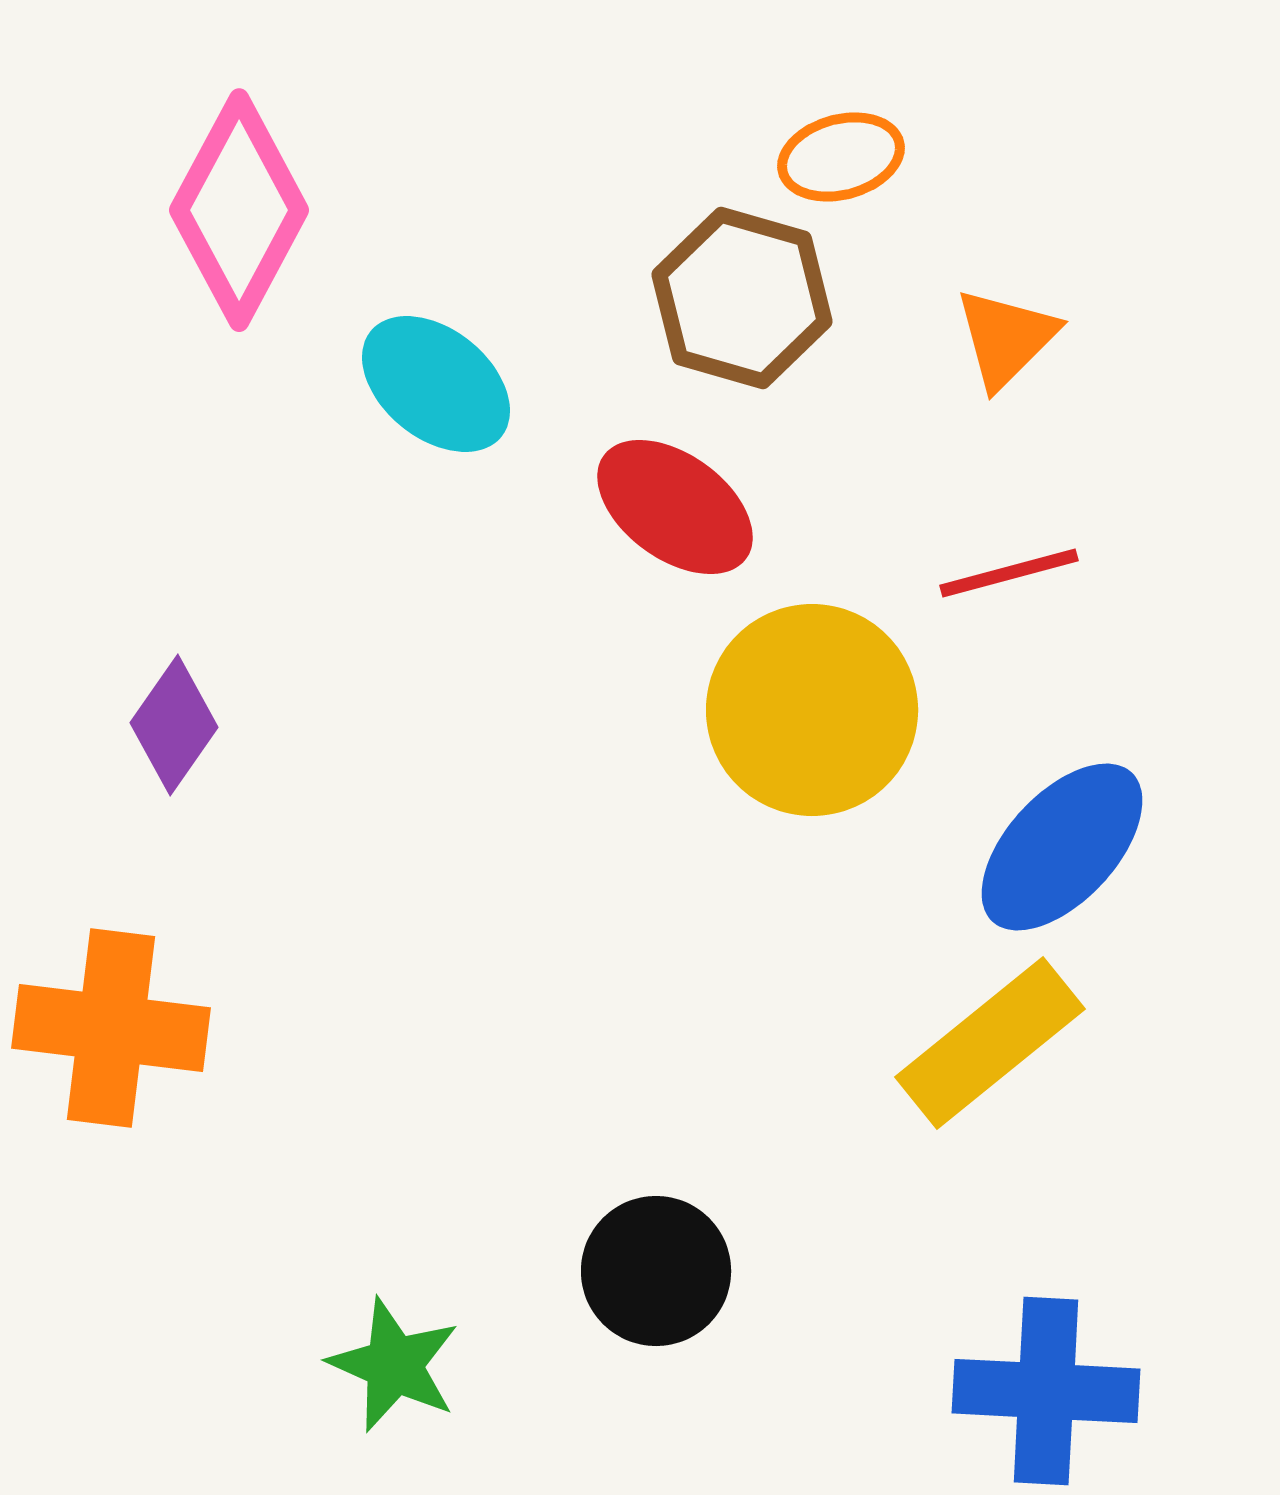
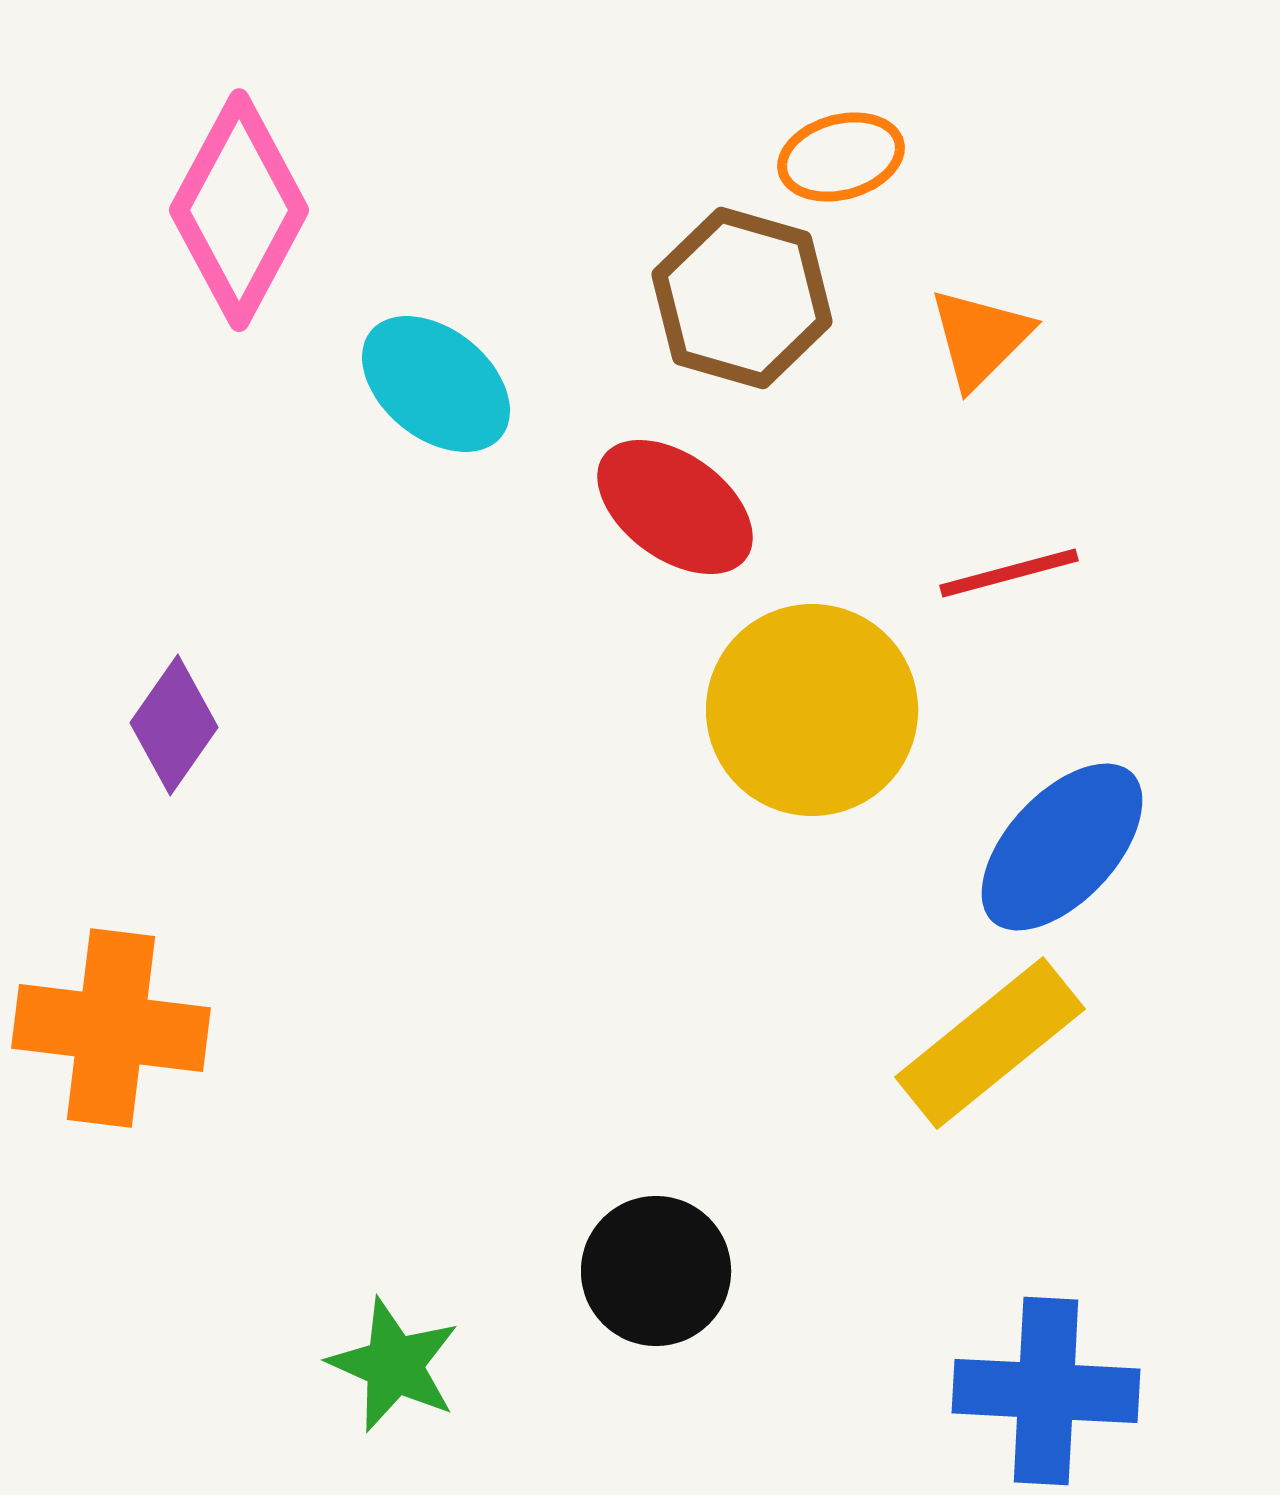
orange triangle: moved 26 px left
